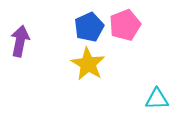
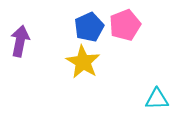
yellow star: moved 5 px left, 2 px up
